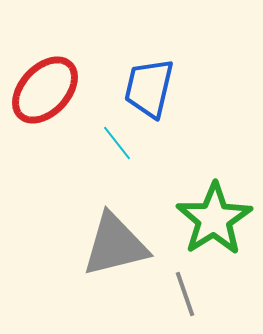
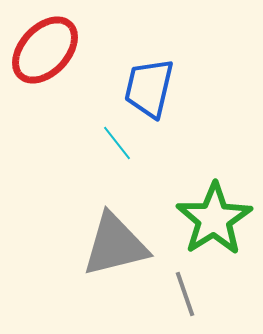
red ellipse: moved 40 px up
